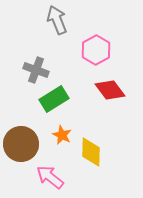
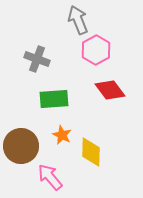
gray arrow: moved 21 px right
gray cross: moved 1 px right, 11 px up
green rectangle: rotated 28 degrees clockwise
brown circle: moved 2 px down
pink arrow: rotated 12 degrees clockwise
